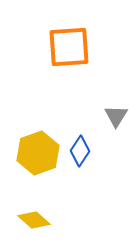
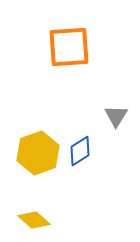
blue diamond: rotated 24 degrees clockwise
